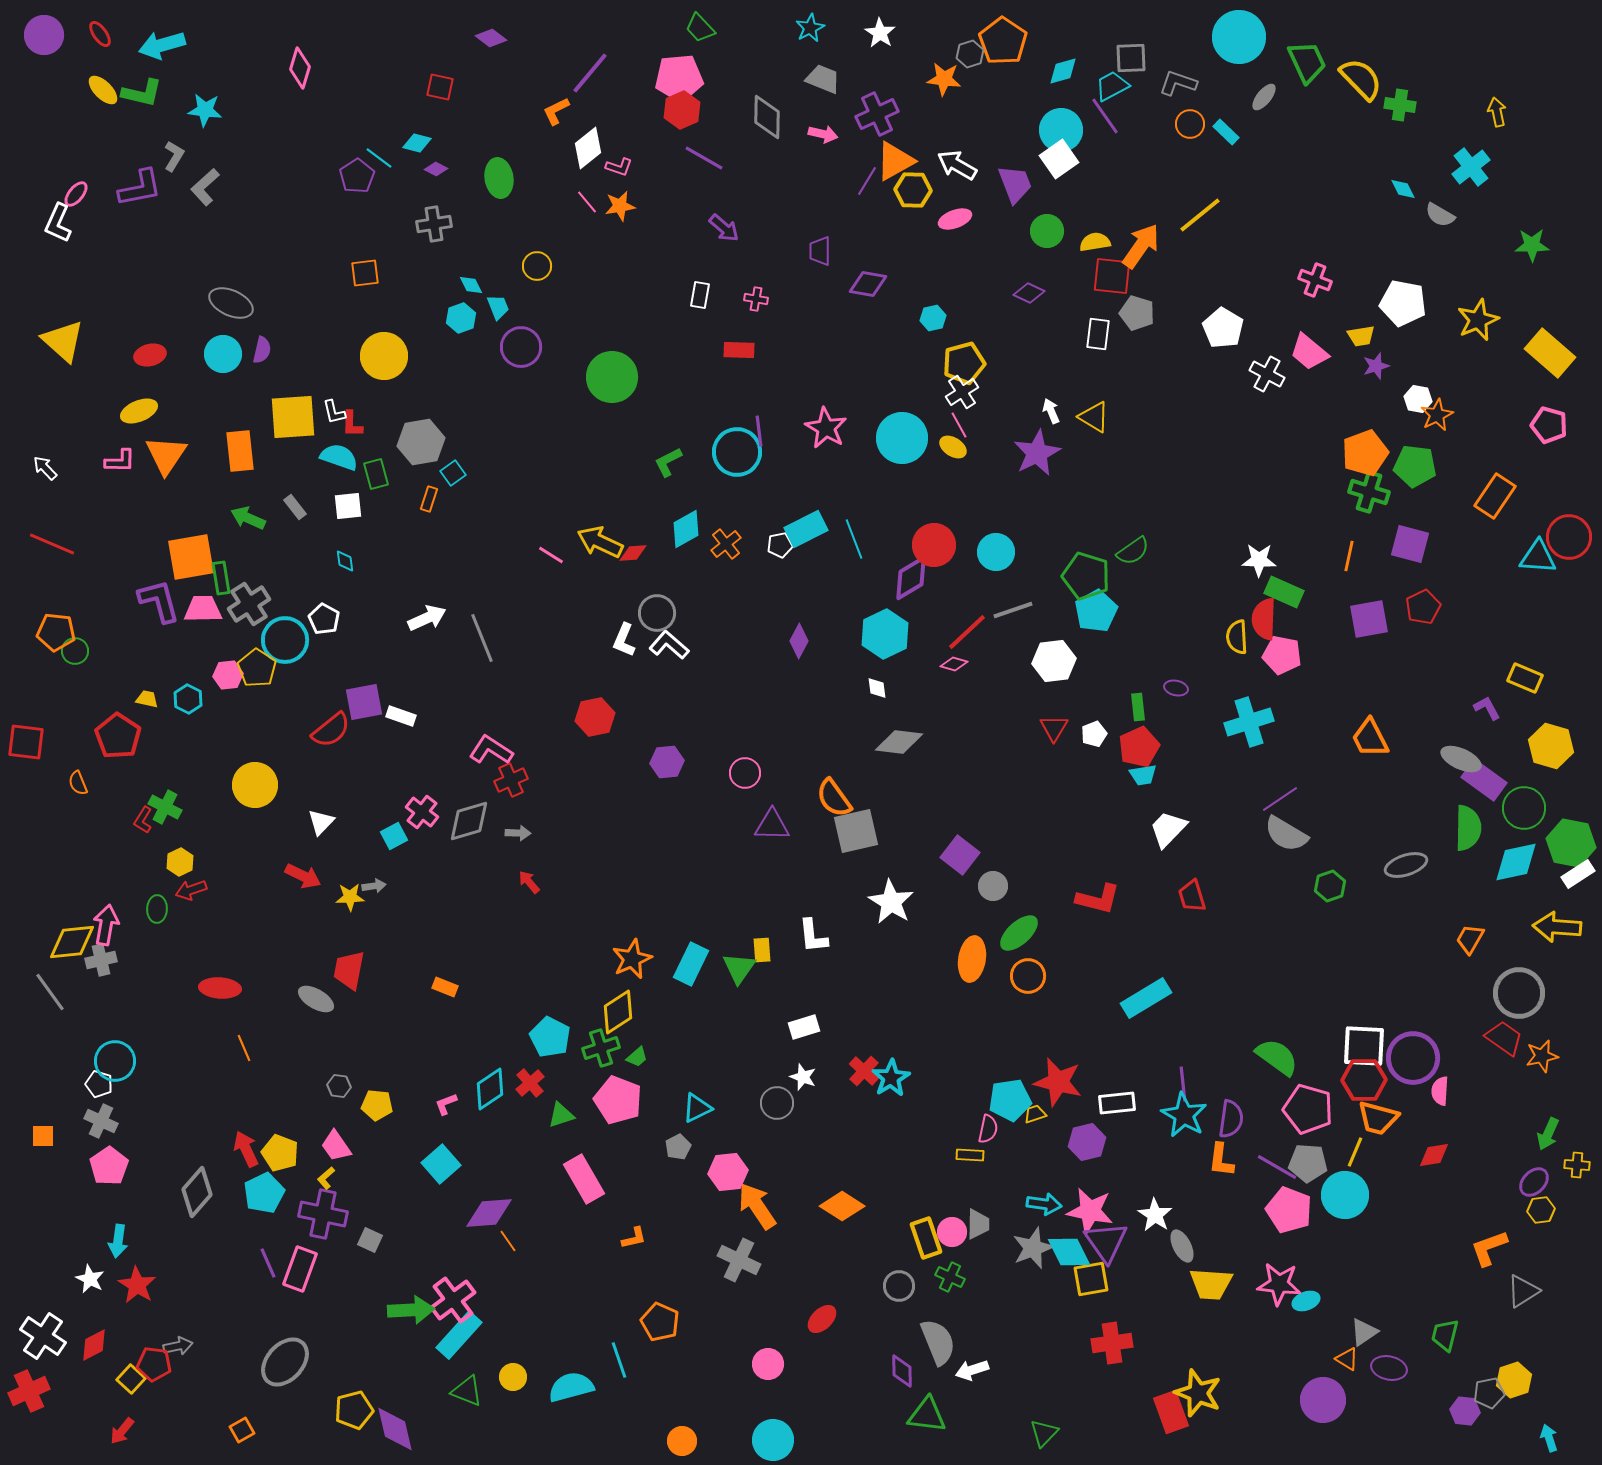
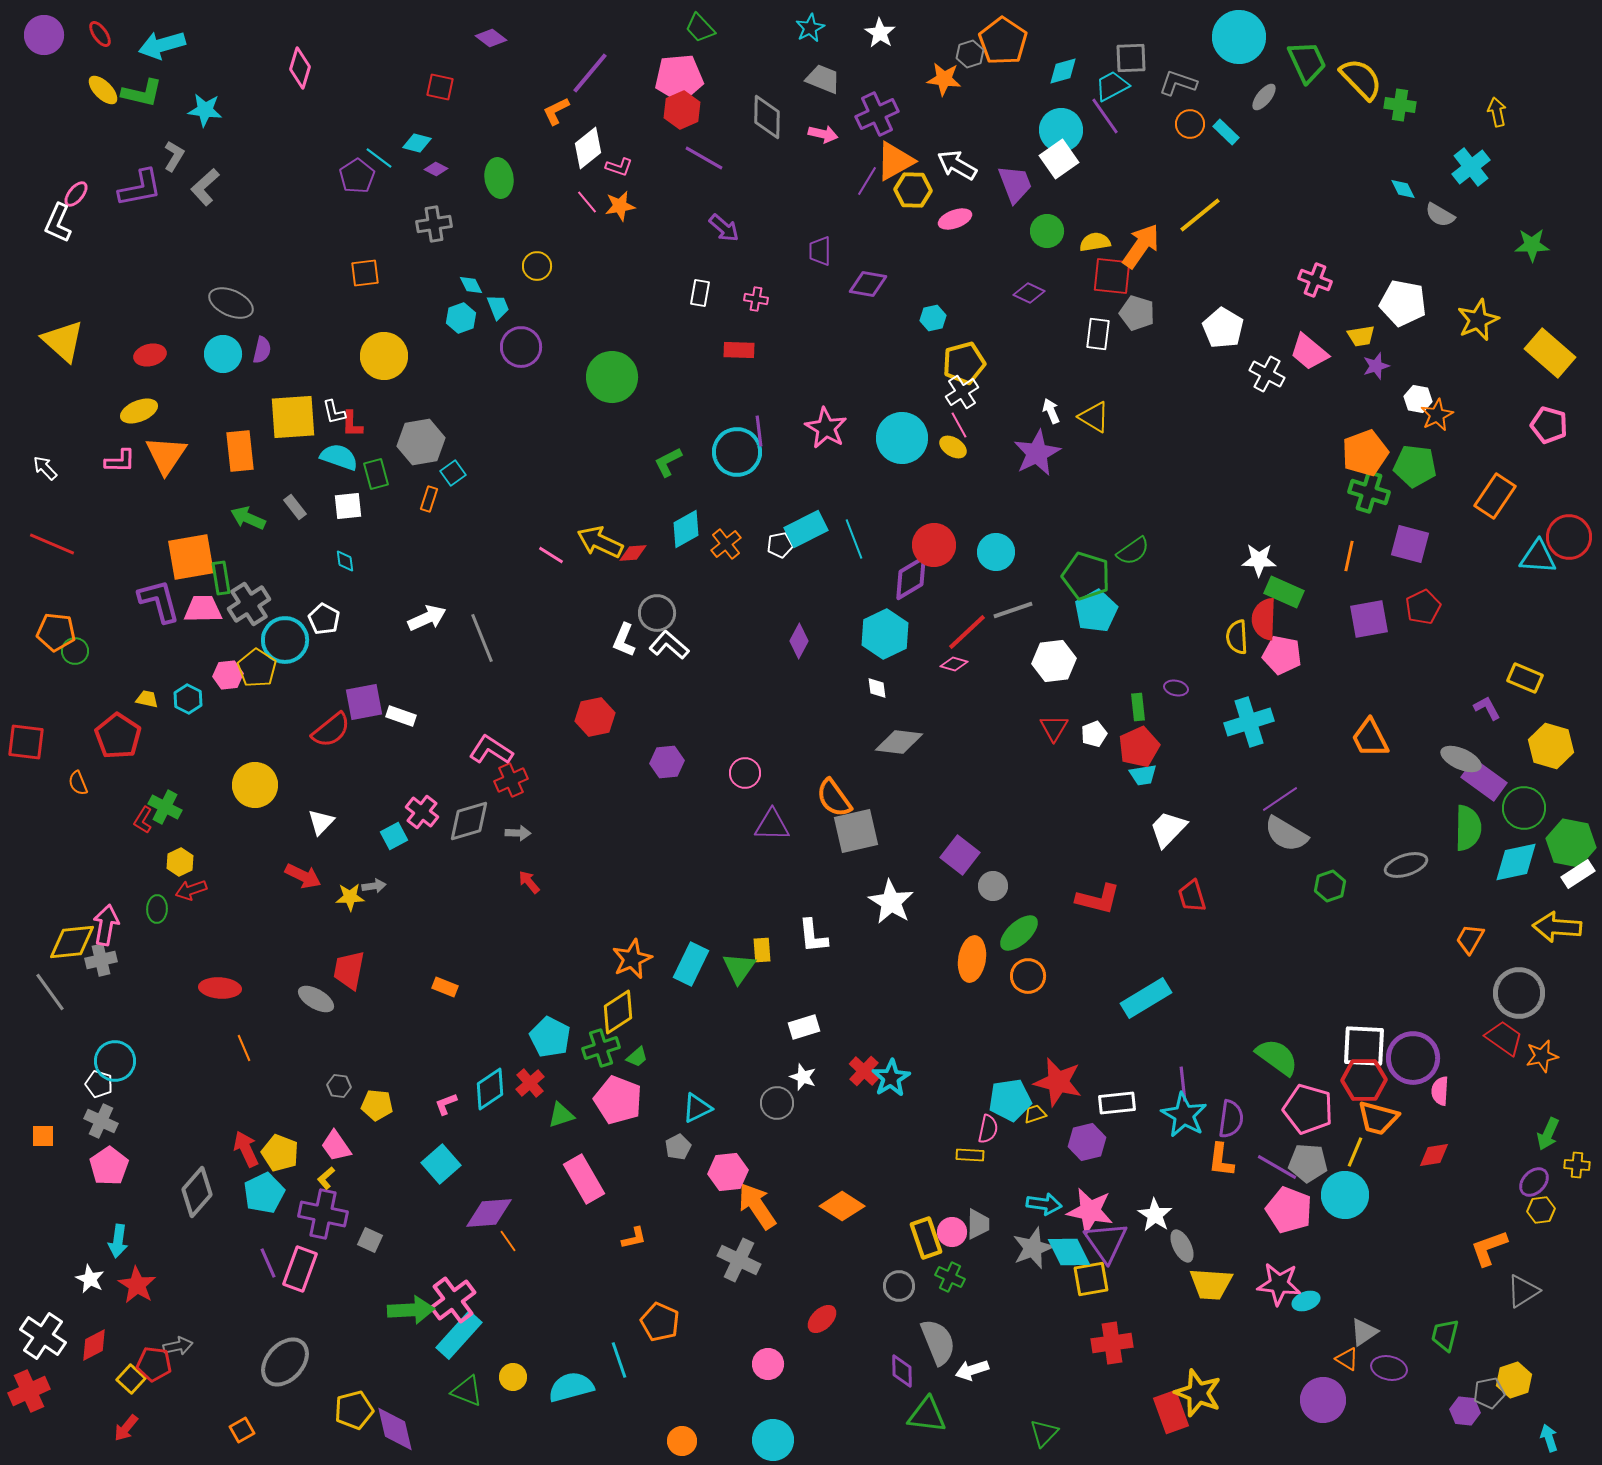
white rectangle at (700, 295): moved 2 px up
red arrow at (122, 1431): moved 4 px right, 3 px up
